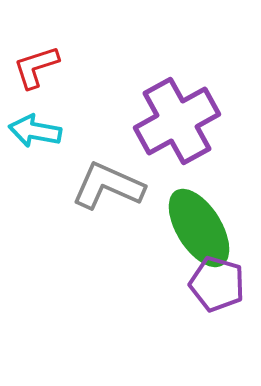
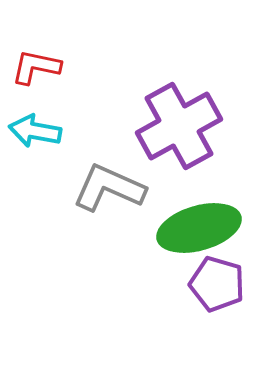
red L-shape: rotated 30 degrees clockwise
purple cross: moved 2 px right, 5 px down
gray L-shape: moved 1 px right, 2 px down
green ellipse: rotated 74 degrees counterclockwise
